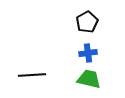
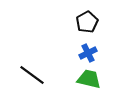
blue cross: rotated 18 degrees counterclockwise
black line: rotated 40 degrees clockwise
